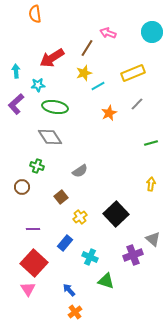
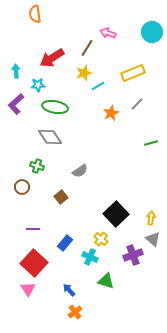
orange star: moved 2 px right
yellow arrow: moved 34 px down
yellow cross: moved 21 px right, 22 px down; rotated 16 degrees counterclockwise
